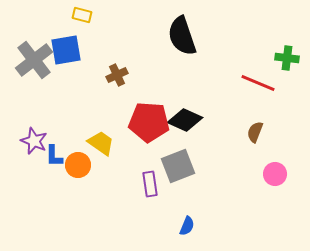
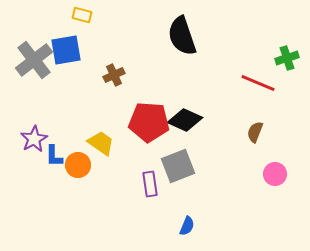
green cross: rotated 25 degrees counterclockwise
brown cross: moved 3 px left
purple star: moved 2 px up; rotated 20 degrees clockwise
